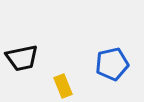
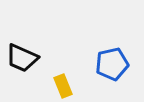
black trapezoid: rotated 36 degrees clockwise
